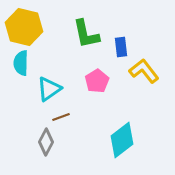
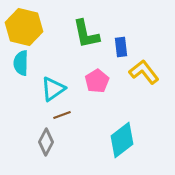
yellow L-shape: moved 1 px down
cyan triangle: moved 4 px right
brown line: moved 1 px right, 2 px up
